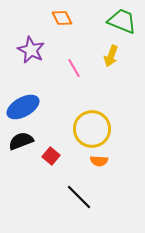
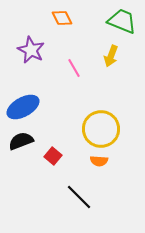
yellow circle: moved 9 px right
red square: moved 2 px right
